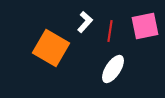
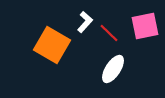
red line: moved 1 px left, 2 px down; rotated 55 degrees counterclockwise
orange square: moved 1 px right, 3 px up
